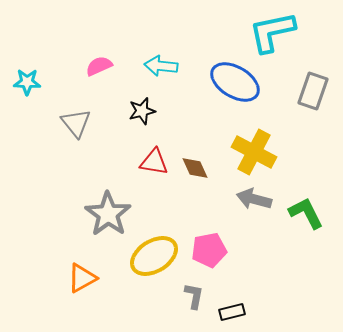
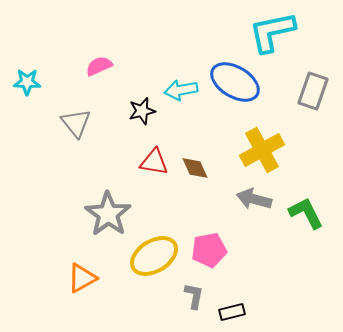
cyan arrow: moved 20 px right, 24 px down; rotated 16 degrees counterclockwise
yellow cross: moved 8 px right, 2 px up; rotated 33 degrees clockwise
